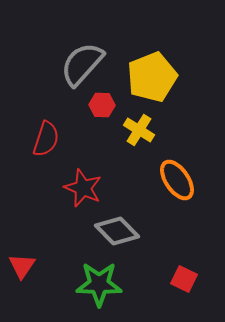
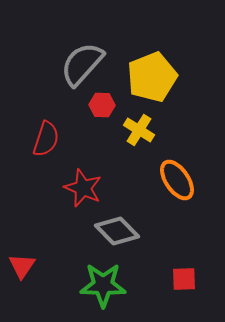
red square: rotated 28 degrees counterclockwise
green star: moved 4 px right, 1 px down
